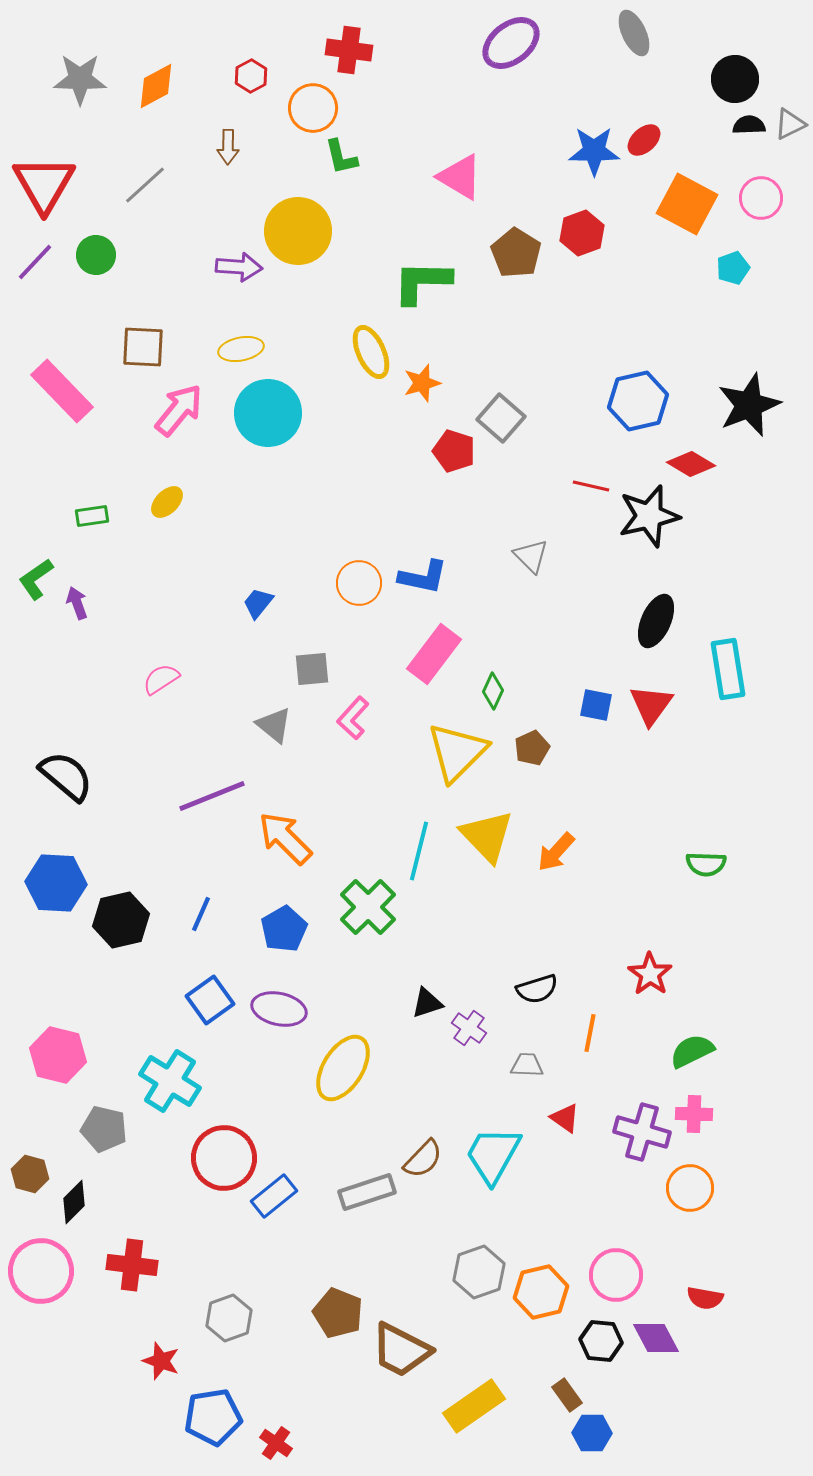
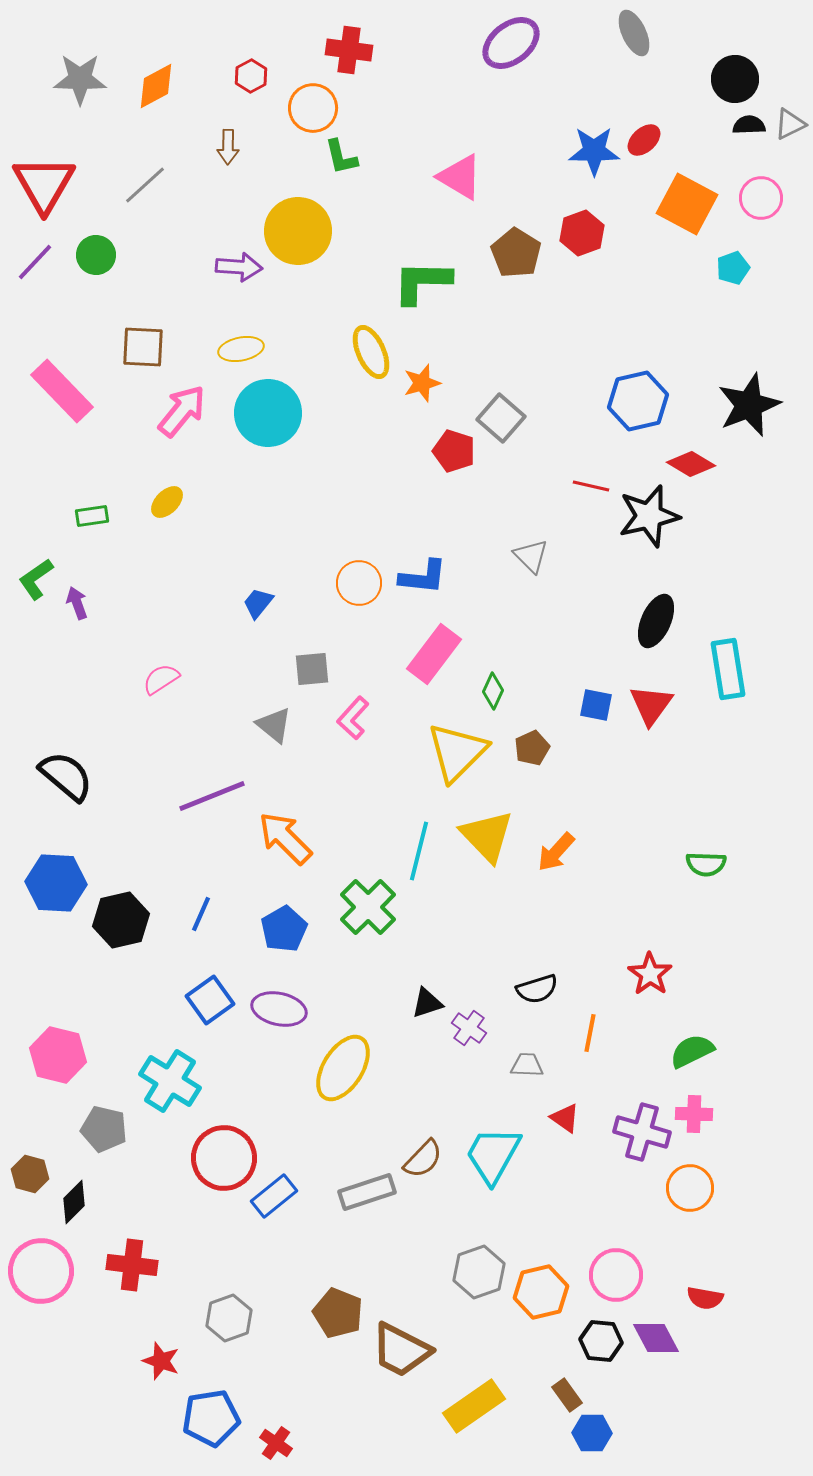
pink arrow at (179, 410): moved 3 px right, 1 px down
blue L-shape at (423, 577): rotated 6 degrees counterclockwise
blue pentagon at (213, 1417): moved 2 px left, 1 px down
